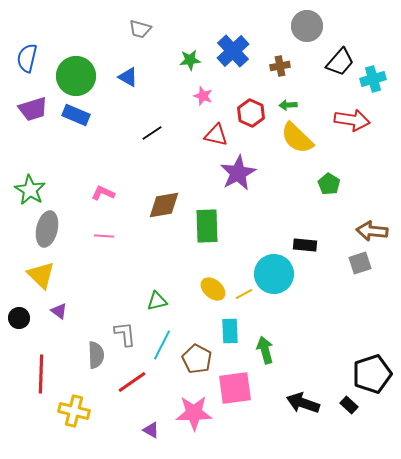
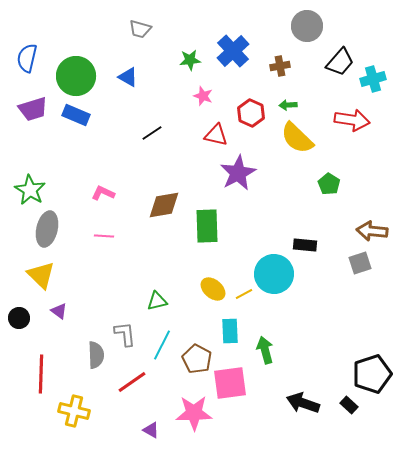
pink square at (235, 388): moved 5 px left, 5 px up
